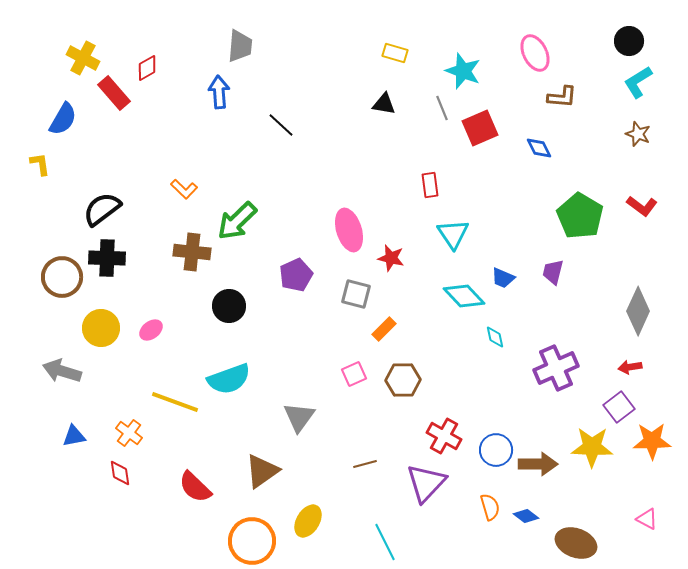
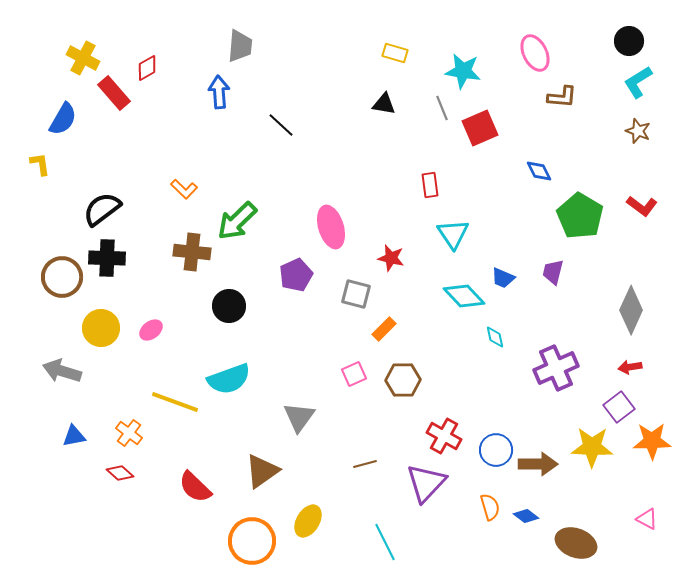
cyan star at (463, 71): rotated 12 degrees counterclockwise
brown star at (638, 134): moved 3 px up
blue diamond at (539, 148): moved 23 px down
pink ellipse at (349, 230): moved 18 px left, 3 px up
gray diamond at (638, 311): moved 7 px left, 1 px up
red diamond at (120, 473): rotated 40 degrees counterclockwise
